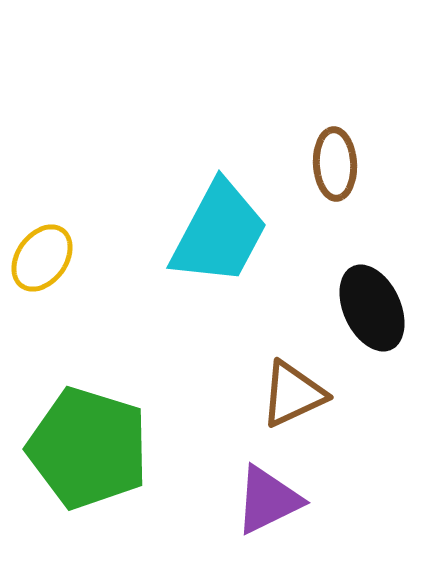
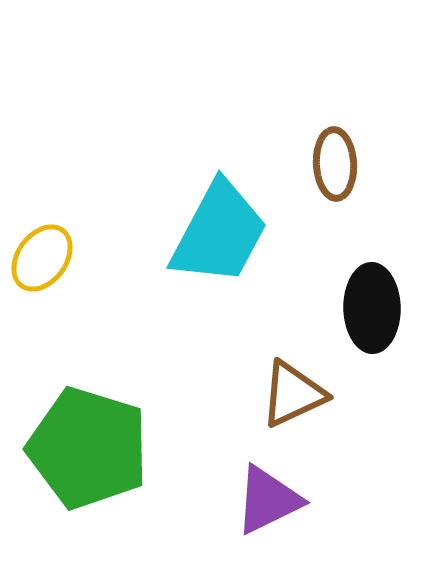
black ellipse: rotated 24 degrees clockwise
